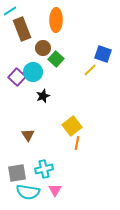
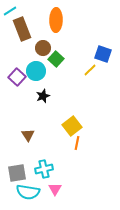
cyan circle: moved 3 px right, 1 px up
pink triangle: moved 1 px up
